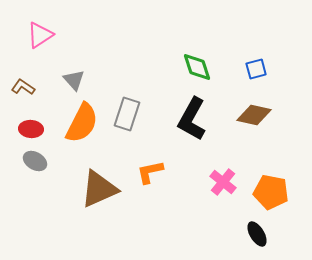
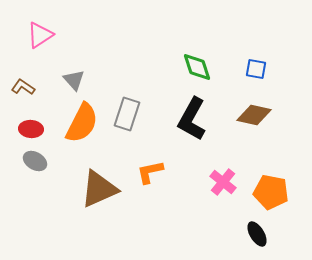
blue square: rotated 25 degrees clockwise
